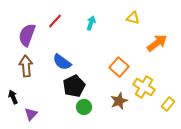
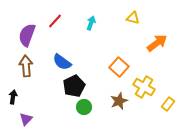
black arrow: rotated 32 degrees clockwise
purple triangle: moved 5 px left, 5 px down
